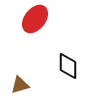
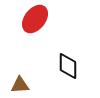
brown triangle: rotated 12 degrees clockwise
